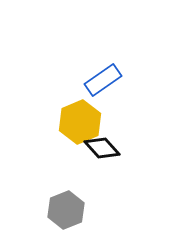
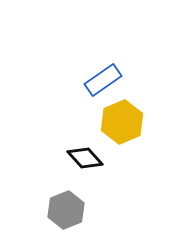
yellow hexagon: moved 42 px right
black diamond: moved 17 px left, 10 px down
